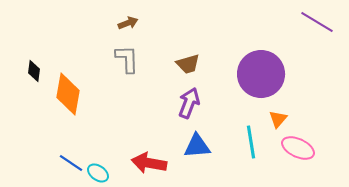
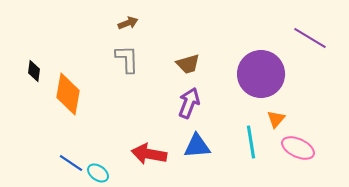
purple line: moved 7 px left, 16 px down
orange triangle: moved 2 px left
red arrow: moved 9 px up
